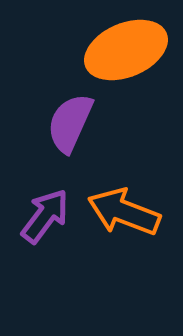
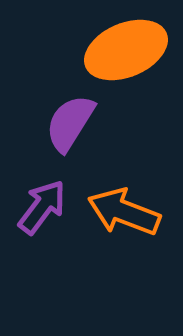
purple semicircle: rotated 8 degrees clockwise
purple arrow: moved 3 px left, 9 px up
